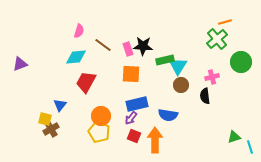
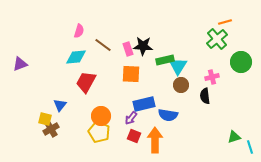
blue rectangle: moved 7 px right
